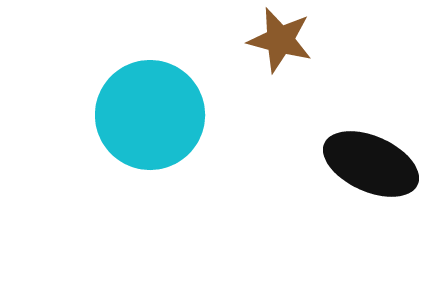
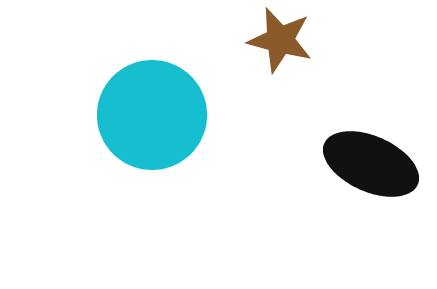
cyan circle: moved 2 px right
